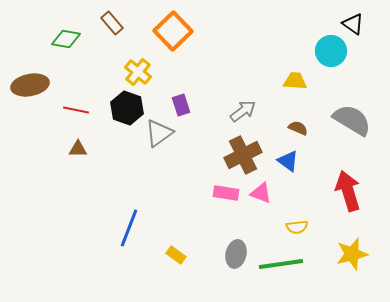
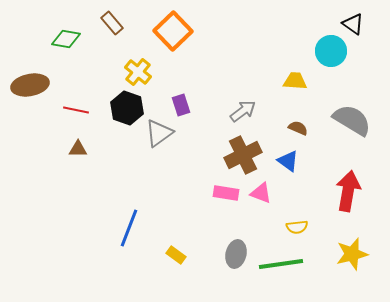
red arrow: rotated 27 degrees clockwise
